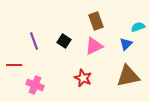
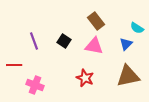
brown rectangle: rotated 18 degrees counterclockwise
cyan semicircle: moved 1 px left, 1 px down; rotated 128 degrees counterclockwise
pink triangle: rotated 36 degrees clockwise
red star: moved 2 px right
